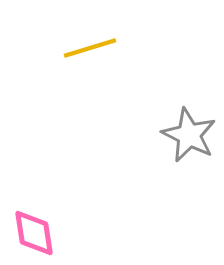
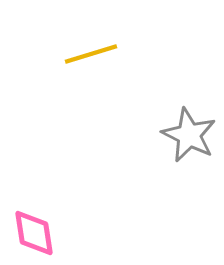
yellow line: moved 1 px right, 6 px down
